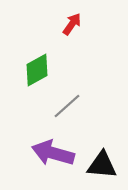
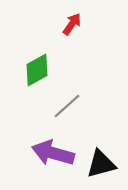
black triangle: moved 1 px left, 1 px up; rotated 20 degrees counterclockwise
